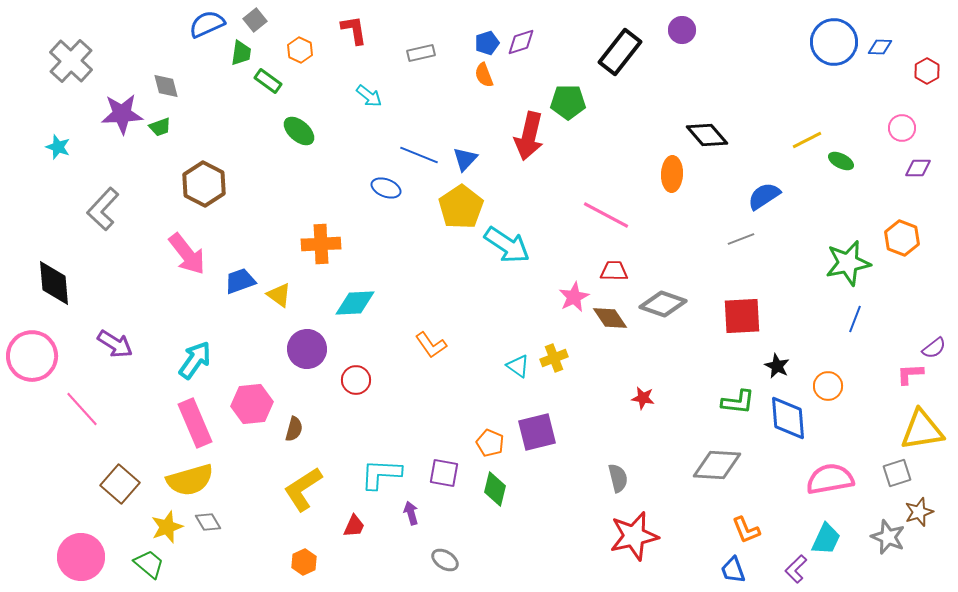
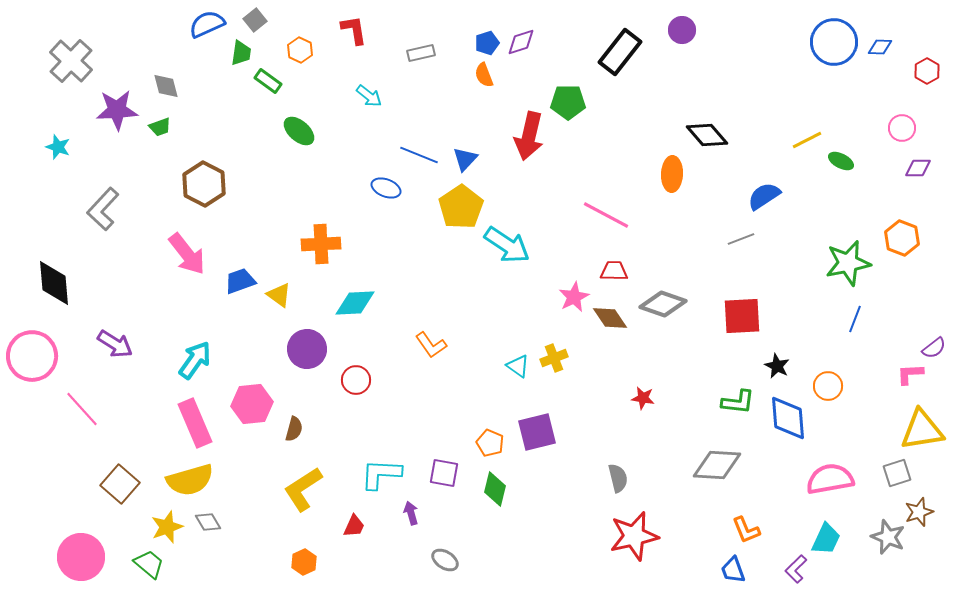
purple star at (122, 114): moved 5 px left, 4 px up
